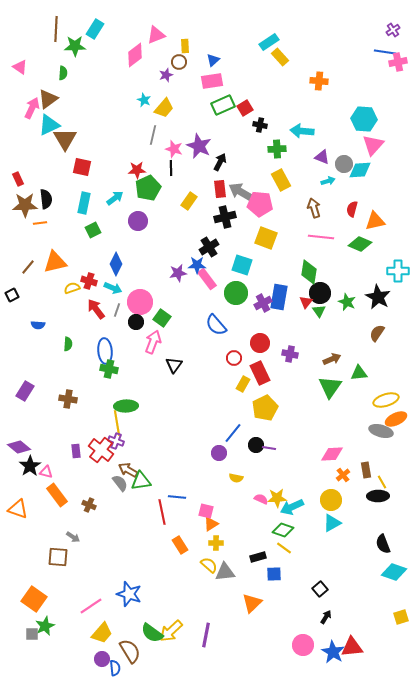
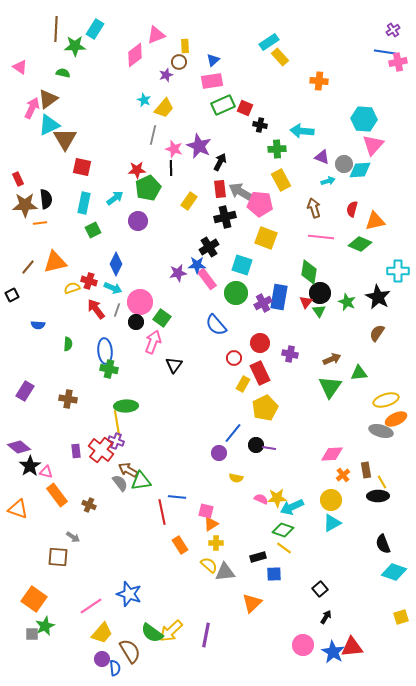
green semicircle at (63, 73): rotated 80 degrees counterclockwise
red square at (245, 108): rotated 35 degrees counterclockwise
